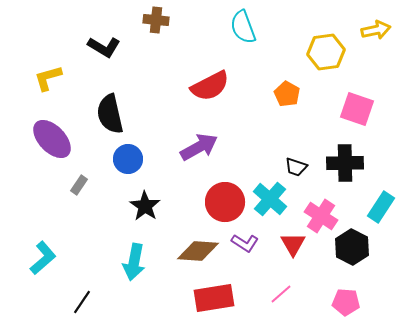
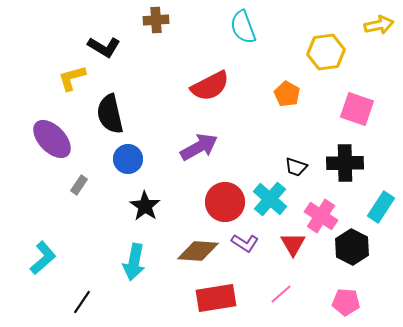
brown cross: rotated 10 degrees counterclockwise
yellow arrow: moved 3 px right, 5 px up
yellow L-shape: moved 24 px right
red rectangle: moved 2 px right
